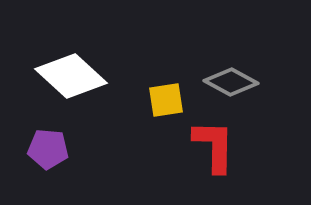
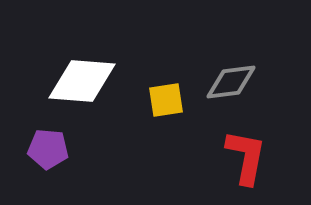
white diamond: moved 11 px right, 5 px down; rotated 38 degrees counterclockwise
gray diamond: rotated 36 degrees counterclockwise
red L-shape: moved 32 px right, 11 px down; rotated 10 degrees clockwise
